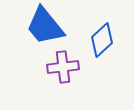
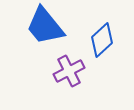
purple cross: moved 6 px right, 4 px down; rotated 20 degrees counterclockwise
